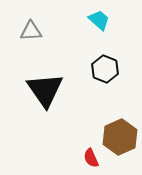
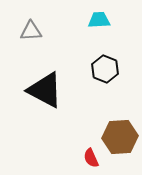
cyan trapezoid: rotated 45 degrees counterclockwise
black triangle: rotated 27 degrees counterclockwise
brown hexagon: rotated 20 degrees clockwise
